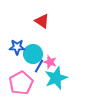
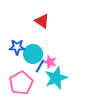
blue line: moved 1 px right
